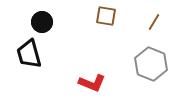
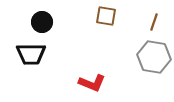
brown line: rotated 12 degrees counterclockwise
black trapezoid: moved 2 px right; rotated 76 degrees counterclockwise
gray hexagon: moved 3 px right, 7 px up; rotated 12 degrees counterclockwise
